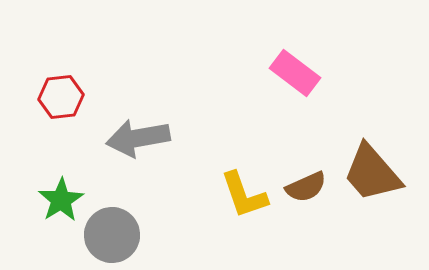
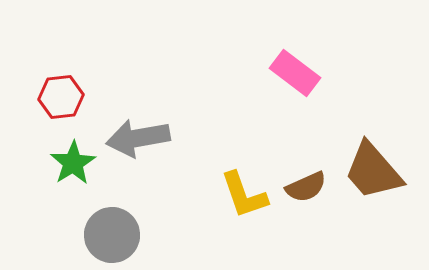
brown trapezoid: moved 1 px right, 2 px up
green star: moved 12 px right, 37 px up
